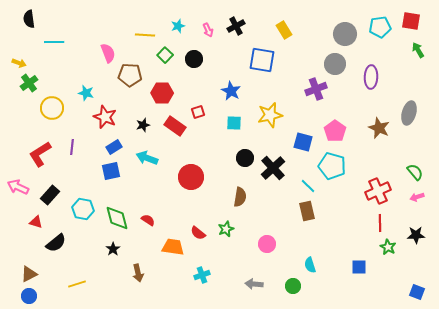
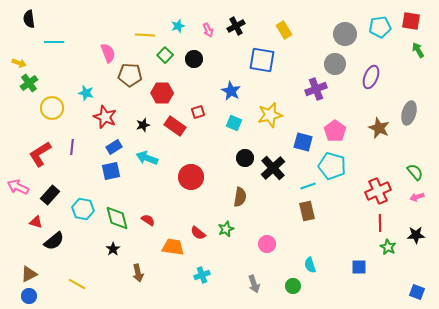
purple ellipse at (371, 77): rotated 20 degrees clockwise
cyan square at (234, 123): rotated 21 degrees clockwise
cyan line at (308, 186): rotated 63 degrees counterclockwise
black semicircle at (56, 243): moved 2 px left, 2 px up
yellow line at (77, 284): rotated 48 degrees clockwise
gray arrow at (254, 284): rotated 114 degrees counterclockwise
